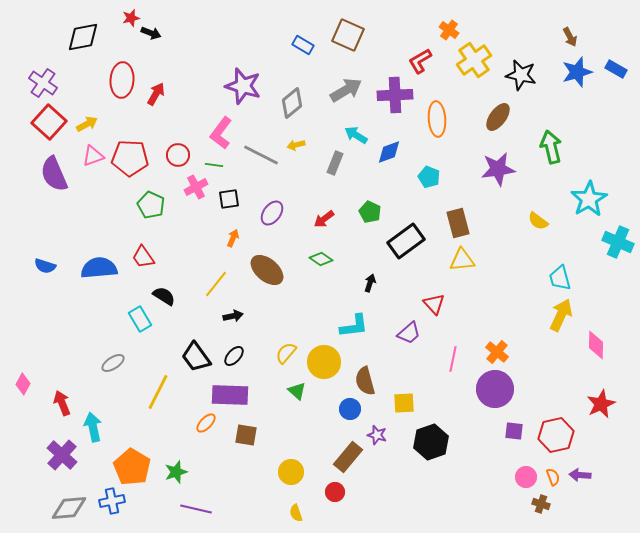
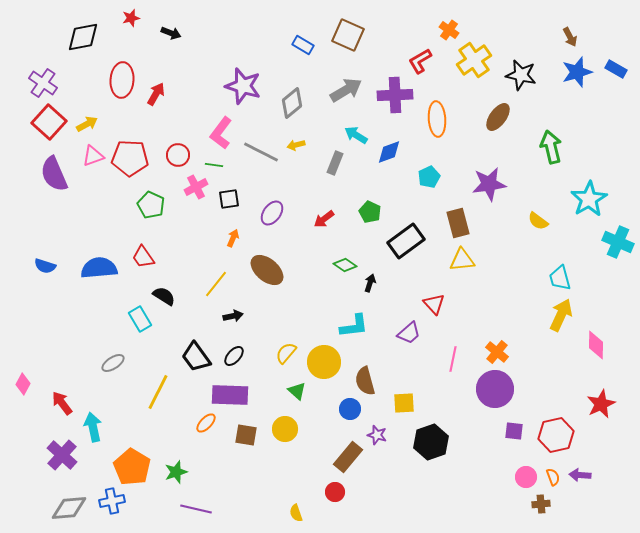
black arrow at (151, 33): moved 20 px right
gray line at (261, 155): moved 3 px up
purple star at (498, 169): moved 9 px left, 15 px down
cyan pentagon at (429, 177): rotated 25 degrees clockwise
green diamond at (321, 259): moved 24 px right, 6 px down
red arrow at (62, 403): rotated 15 degrees counterclockwise
yellow circle at (291, 472): moved 6 px left, 43 px up
brown cross at (541, 504): rotated 24 degrees counterclockwise
